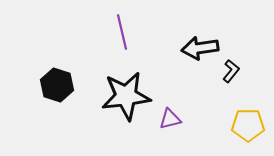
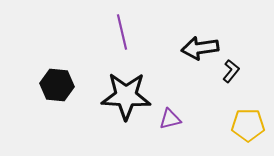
black hexagon: rotated 12 degrees counterclockwise
black star: rotated 9 degrees clockwise
